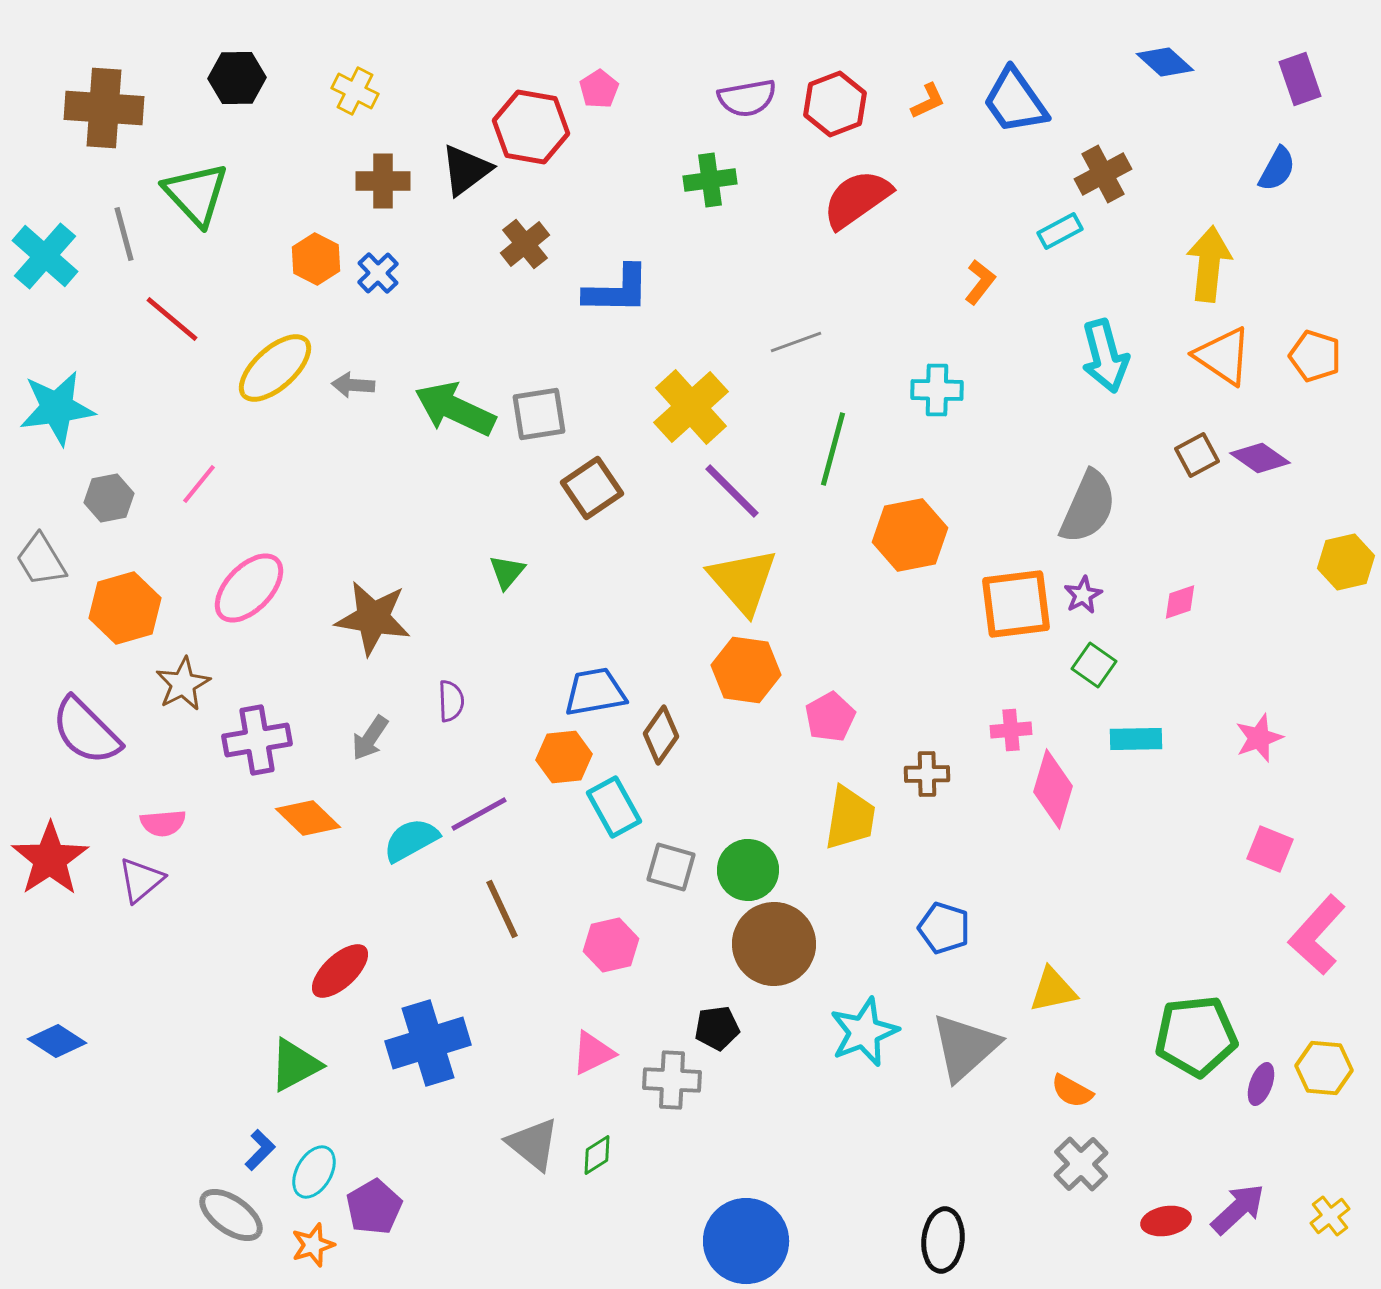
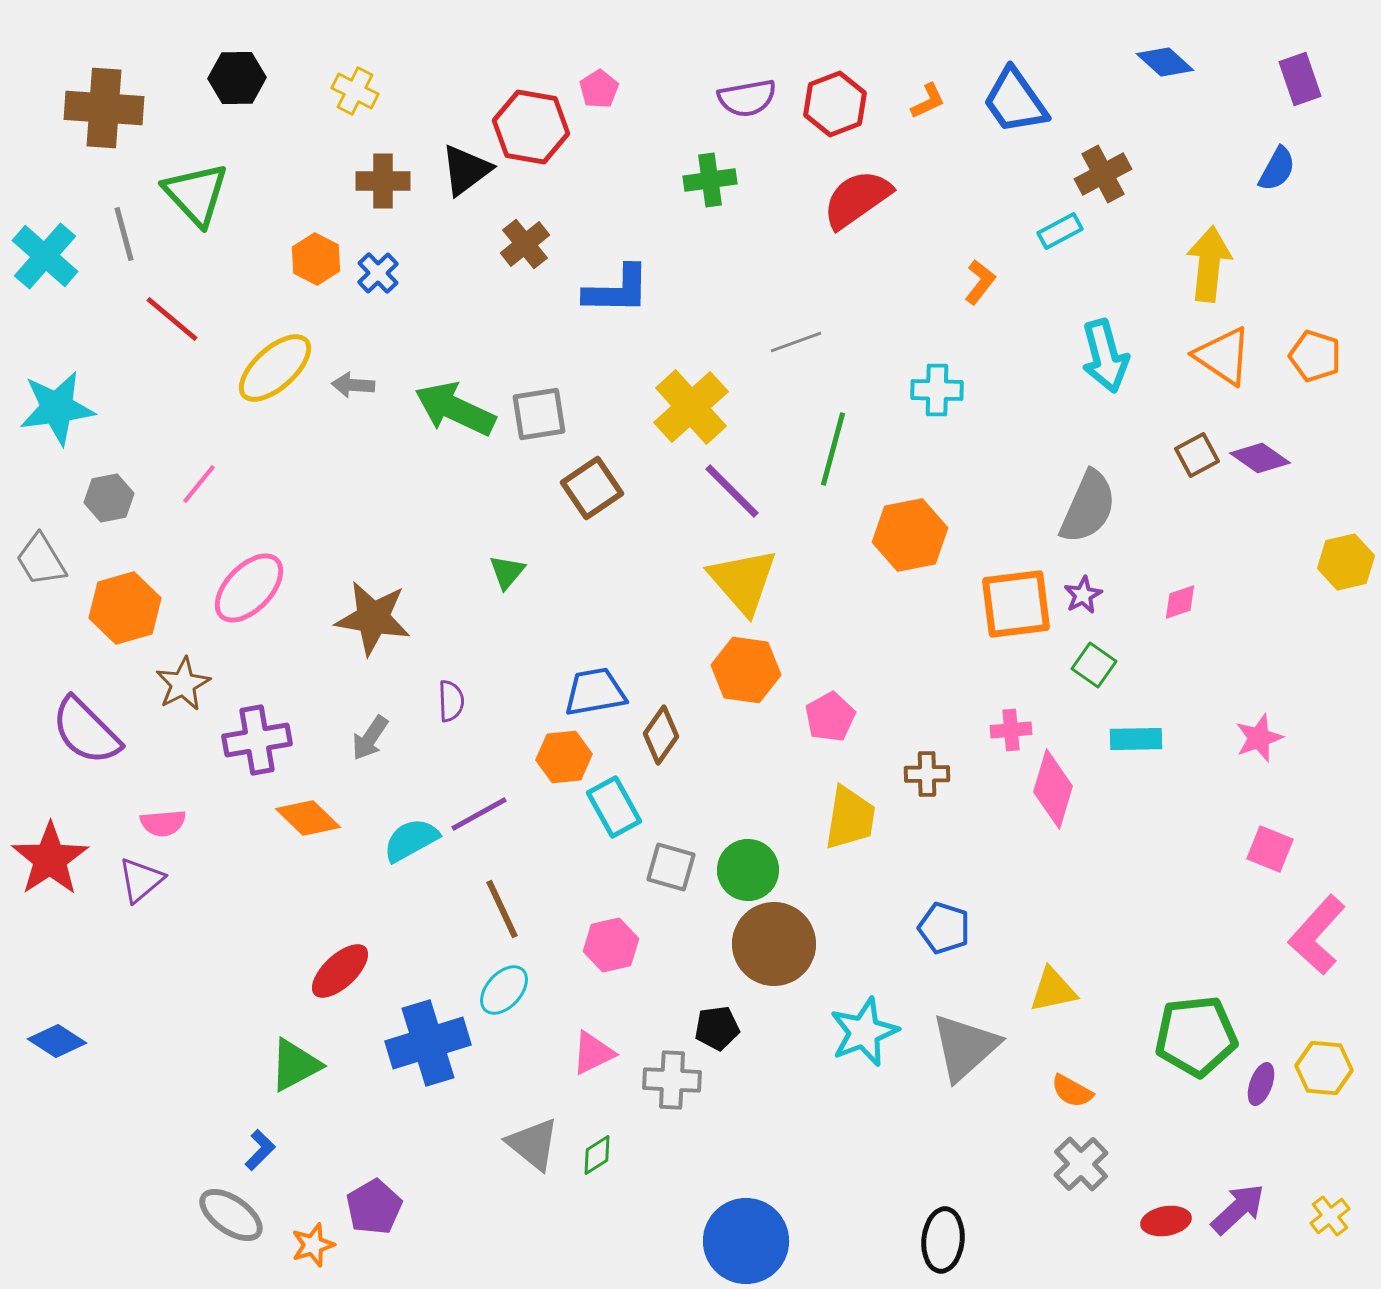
cyan ellipse at (314, 1172): moved 190 px right, 182 px up; rotated 12 degrees clockwise
